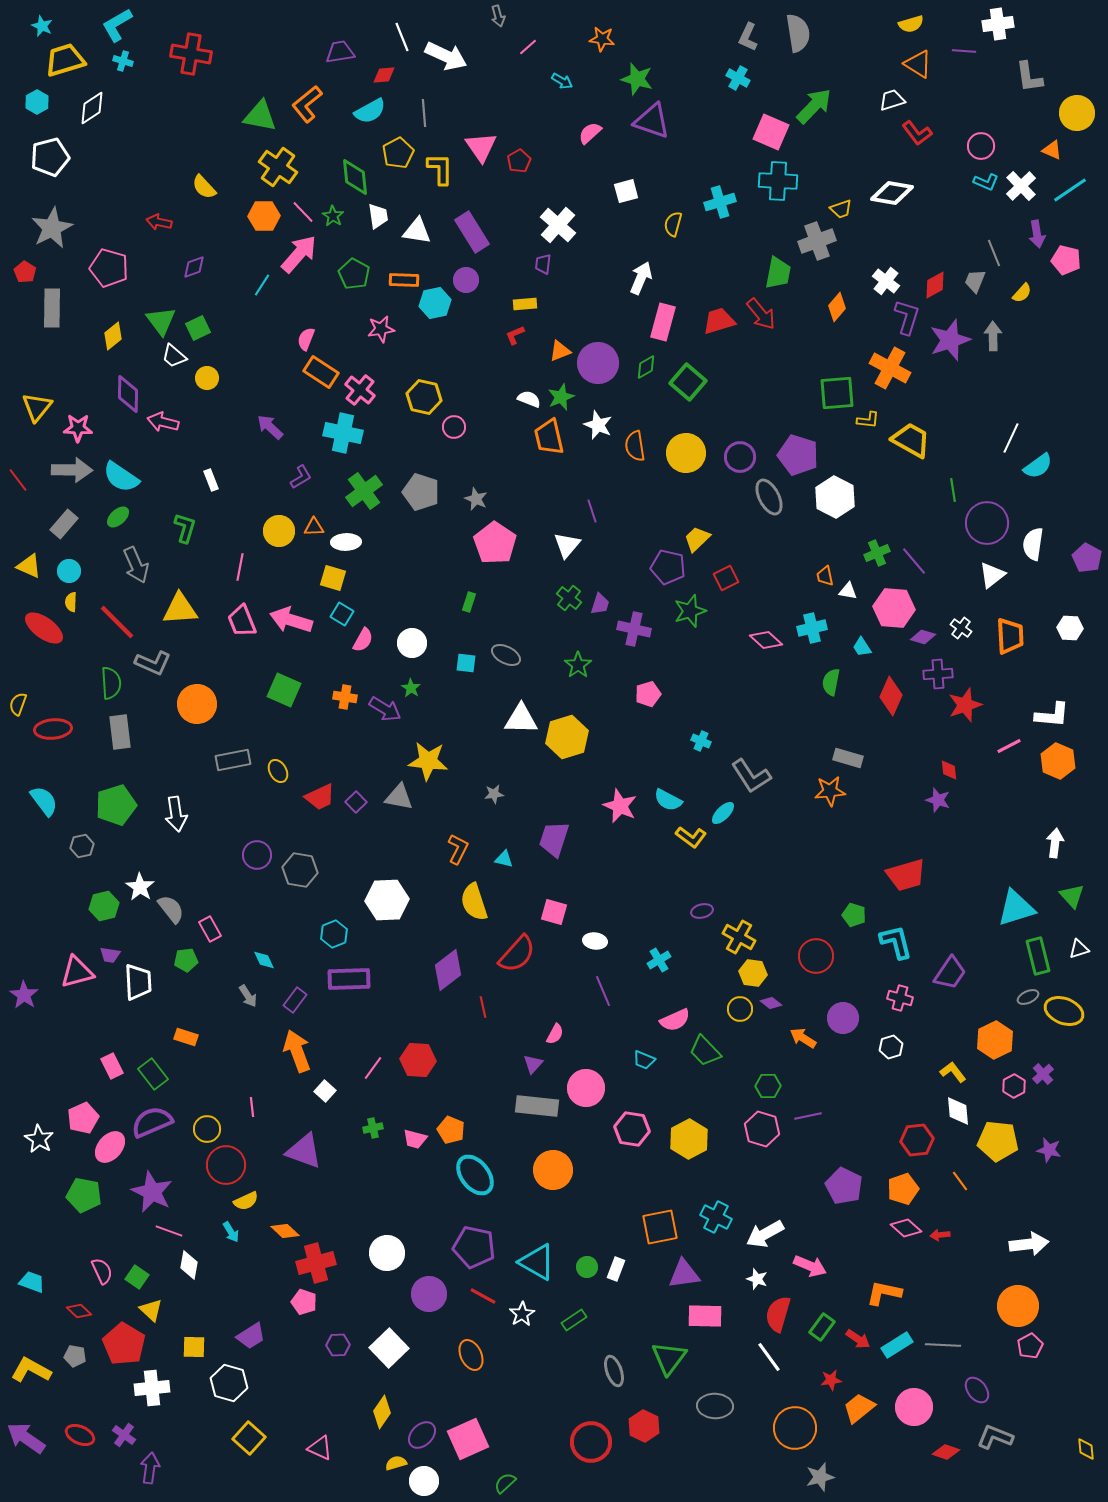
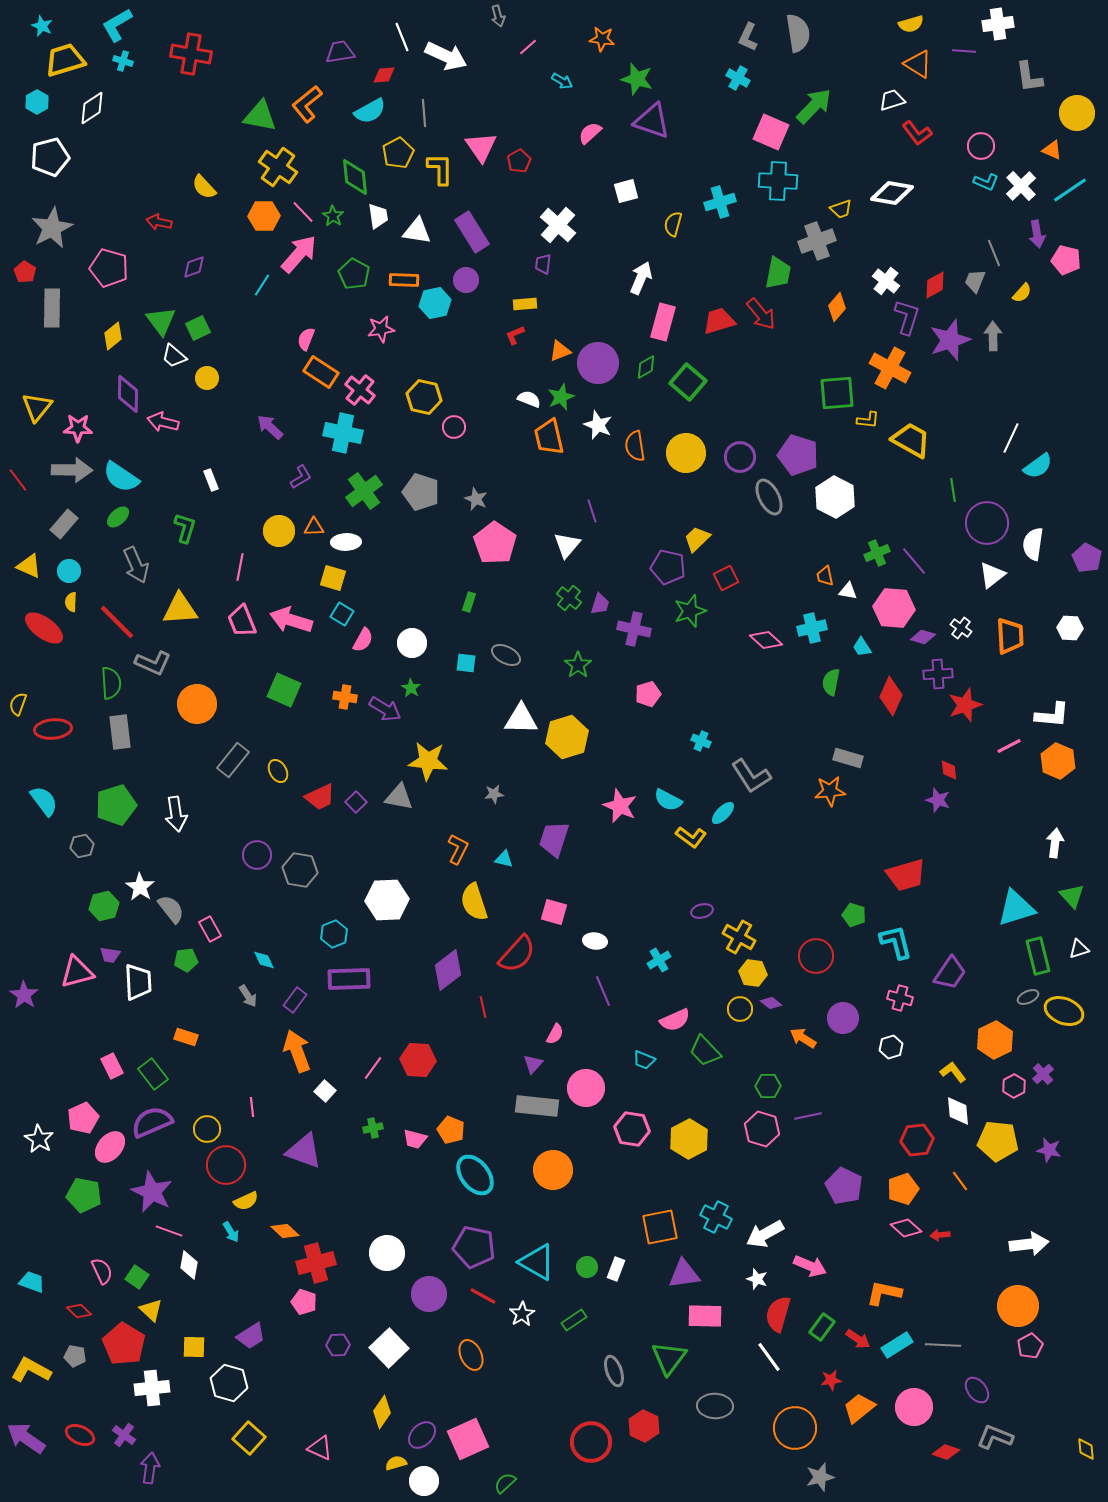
gray rectangle at (233, 760): rotated 40 degrees counterclockwise
